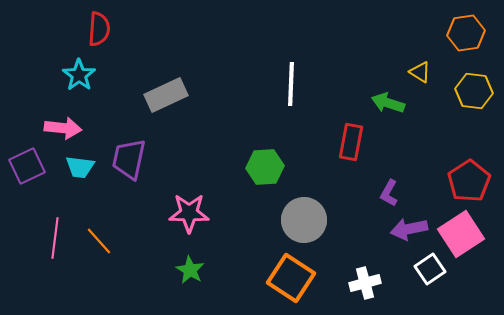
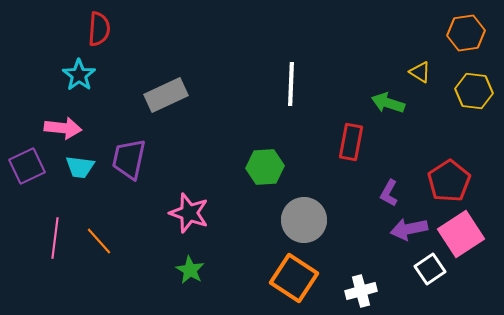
red pentagon: moved 20 px left
pink star: rotated 18 degrees clockwise
orange square: moved 3 px right
white cross: moved 4 px left, 8 px down
